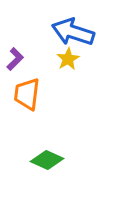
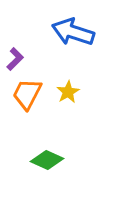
yellow star: moved 33 px down
orange trapezoid: rotated 20 degrees clockwise
